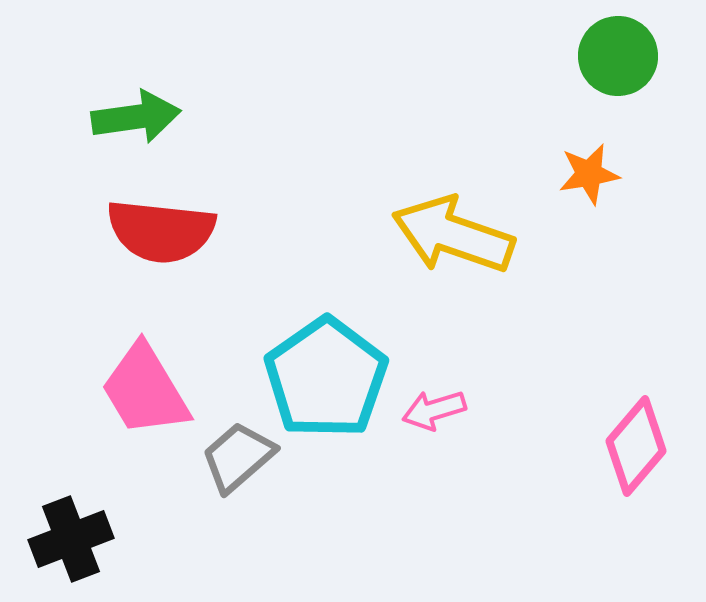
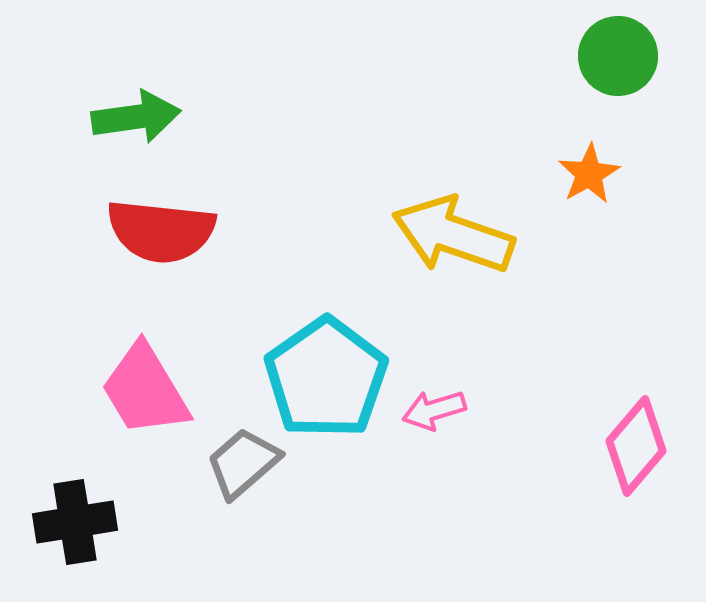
orange star: rotated 20 degrees counterclockwise
gray trapezoid: moved 5 px right, 6 px down
black cross: moved 4 px right, 17 px up; rotated 12 degrees clockwise
